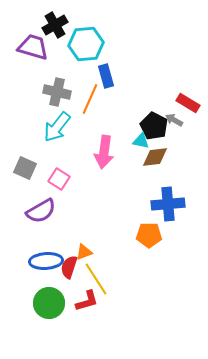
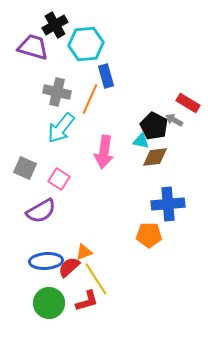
cyan arrow: moved 4 px right, 1 px down
red semicircle: rotated 30 degrees clockwise
